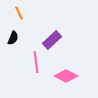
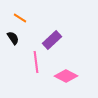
orange line: moved 1 px right, 5 px down; rotated 32 degrees counterclockwise
black semicircle: rotated 56 degrees counterclockwise
